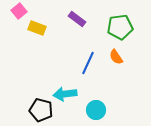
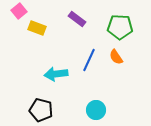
green pentagon: rotated 10 degrees clockwise
blue line: moved 1 px right, 3 px up
cyan arrow: moved 9 px left, 20 px up
